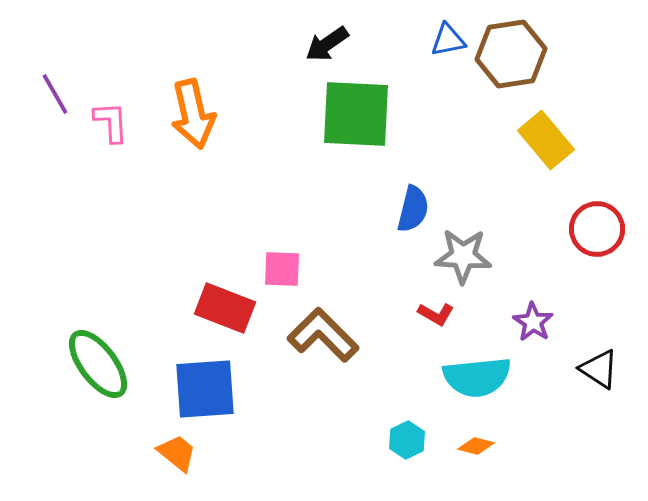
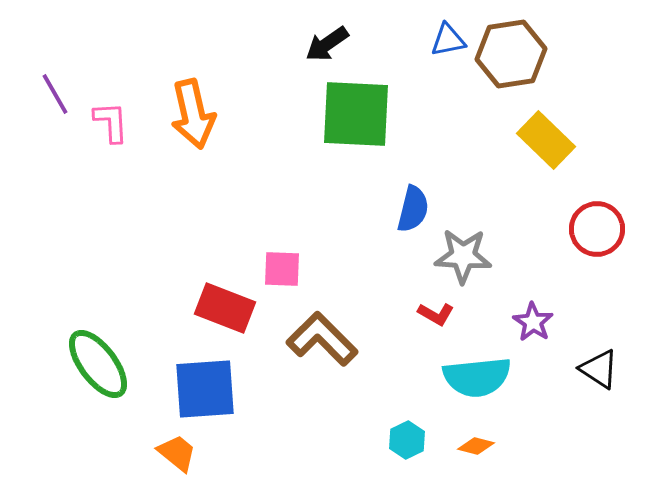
yellow rectangle: rotated 6 degrees counterclockwise
brown L-shape: moved 1 px left, 4 px down
